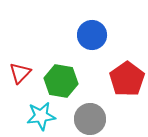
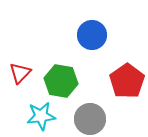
red pentagon: moved 2 px down
